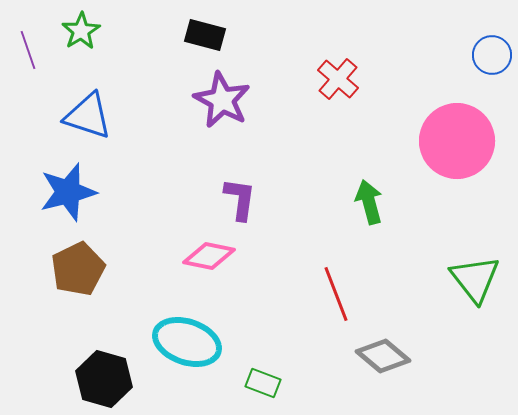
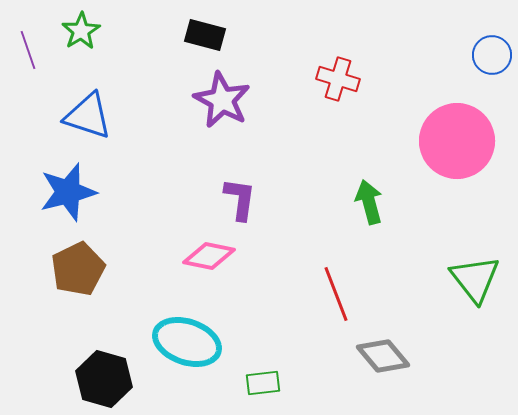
red cross: rotated 24 degrees counterclockwise
gray diamond: rotated 10 degrees clockwise
green rectangle: rotated 28 degrees counterclockwise
